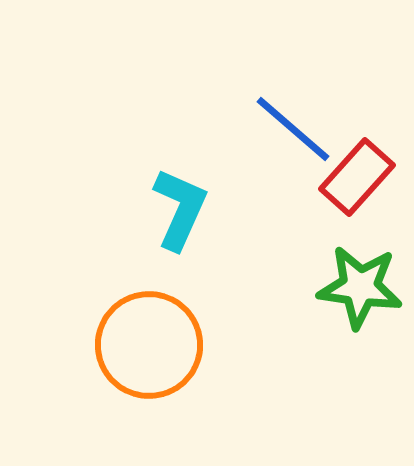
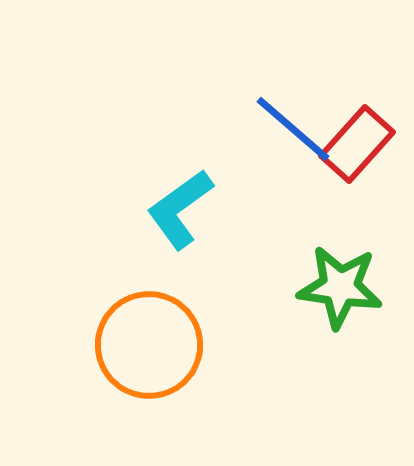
red rectangle: moved 33 px up
cyan L-shape: rotated 150 degrees counterclockwise
green star: moved 20 px left
